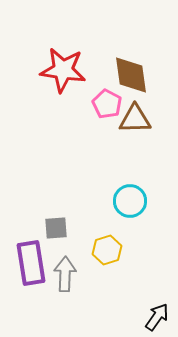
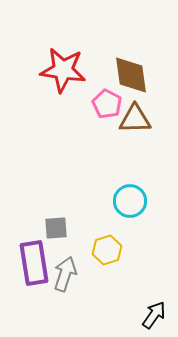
purple rectangle: moved 3 px right
gray arrow: rotated 16 degrees clockwise
black arrow: moved 3 px left, 2 px up
